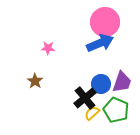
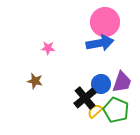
blue arrow: rotated 12 degrees clockwise
brown star: rotated 21 degrees counterclockwise
yellow semicircle: moved 3 px right, 2 px up
